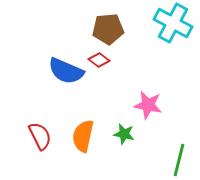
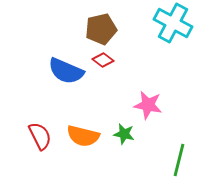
brown pentagon: moved 7 px left; rotated 8 degrees counterclockwise
red diamond: moved 4 px right
orange semicircle: rotated 88 degrees counterclockwise
